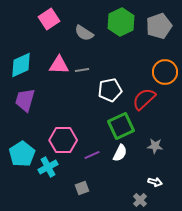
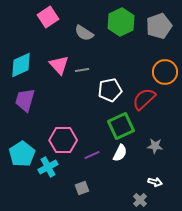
pink square: moved 1 px left, 2 px up
pink triangle: rotated 45 degrees clockwise
